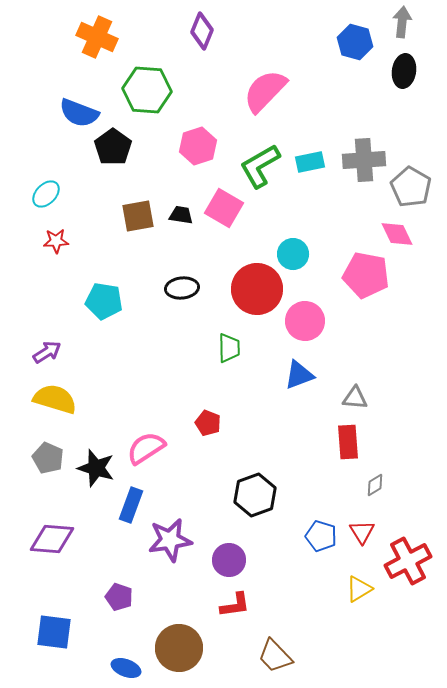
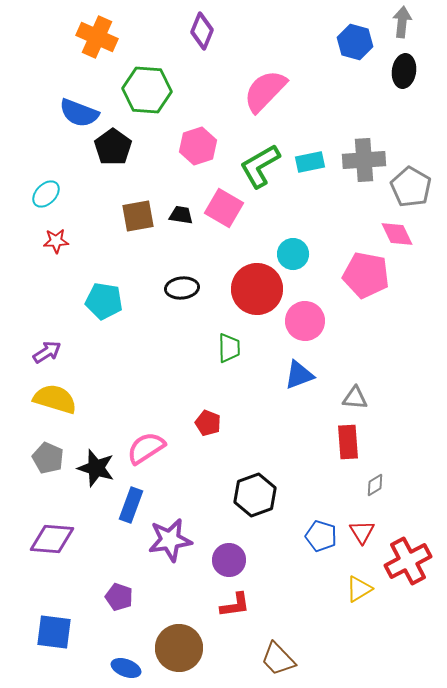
brown trapezoid at (275, 656): moved 3 px right, 3 px down
